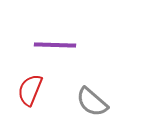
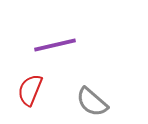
purple line: rotated 15 degrees counterclockwise
